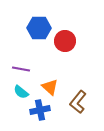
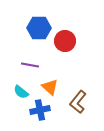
purple line: moved 9 px right, 4 px up
